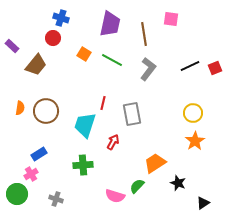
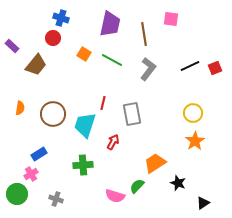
brown circle: moved 7 px right, 3 px down
